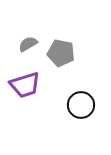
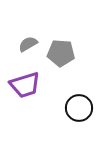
gray pentagon: rotated 8 degrees counterclockwise
black circle: moved 2 px left, 3 px down
